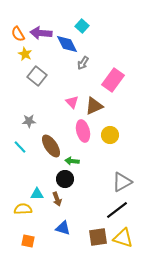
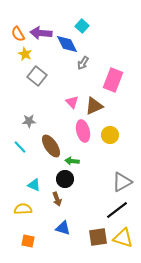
pink rectangle: rotated 15 degrees counterclockwise
cyan triangle: moved 3 px left, 9 px up; rotated 24 degrees clockwise
